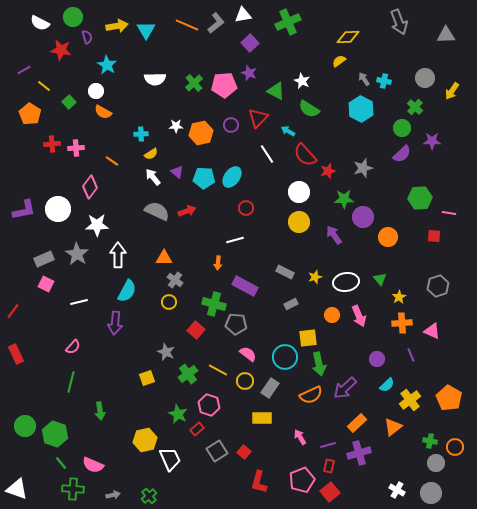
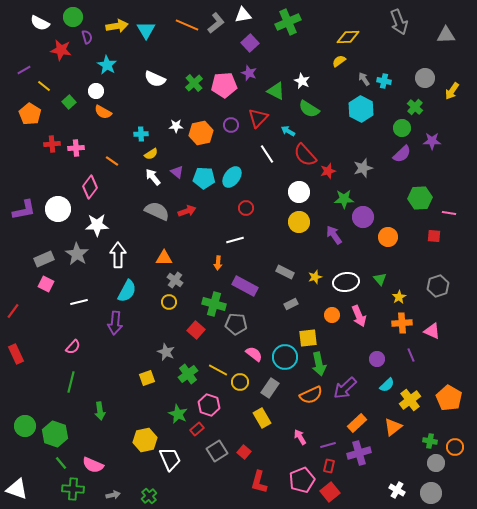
white semicircle at (155, 79): rotated 25 degrees clockwise
pink semicircle at (248, 354): moved 6 px right
yellow circle at (245, 381): moved 5 px left, 1 px down
yellow rectangle at (262, 418): rotated 60 degrees clockwise
